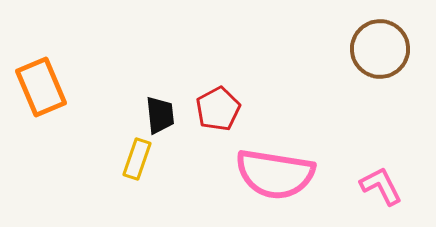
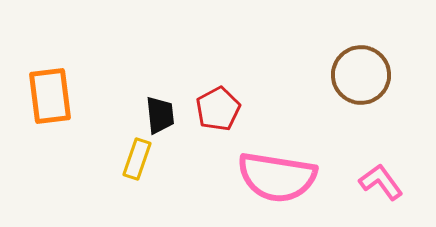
brown circle: moved 19 px left, 26 px down
orange rectangle: moved 9 px right, 9 px down; rotated 16 degrees clockwise
pink semicircle: moved 2 px right, 3 px down
pink L-shape: moved 4 px up; rotated 9 degrees counterclockwise
